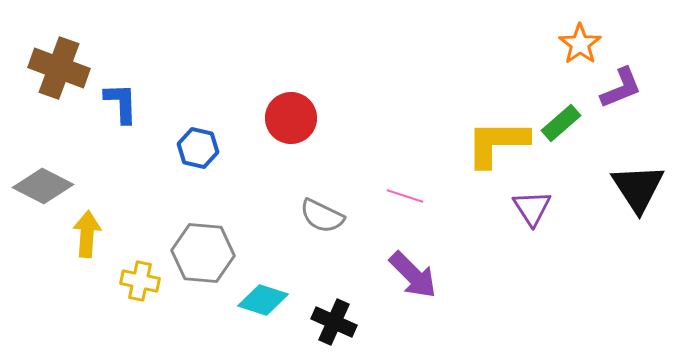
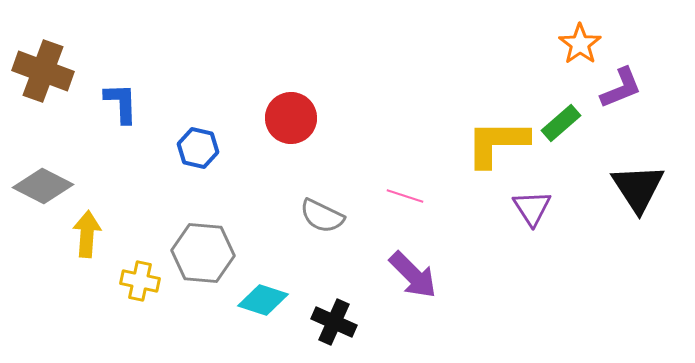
brown cross: moved 16 px left, 3 px down
